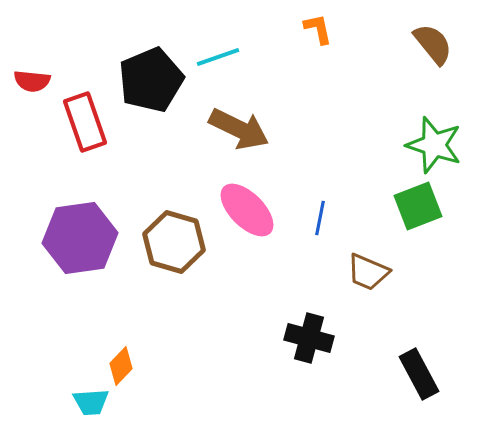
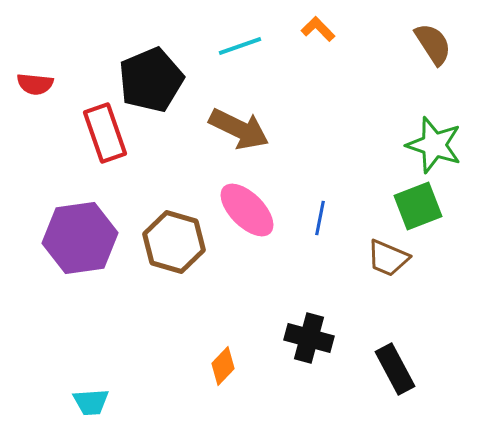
orange L-shape: rotated 32 degrees counterclockwise
brown semicircle: rotated 6 degrees clockwise
cyan line: moved 22 px right, 11 px up
red semicircle: moved 3 px right, 3 px down
red rectangle: moved 20 px right, 11 px down
brown trapezoid: moved 20 px right, 14 px up
orange diamond: moved 102 px right
black rectangle: moved 24 px left, 5 px up
